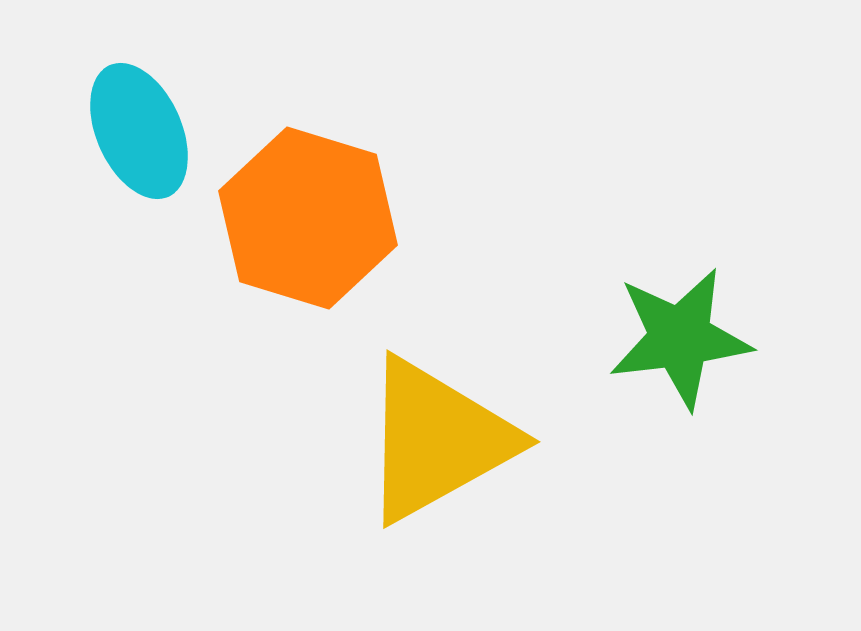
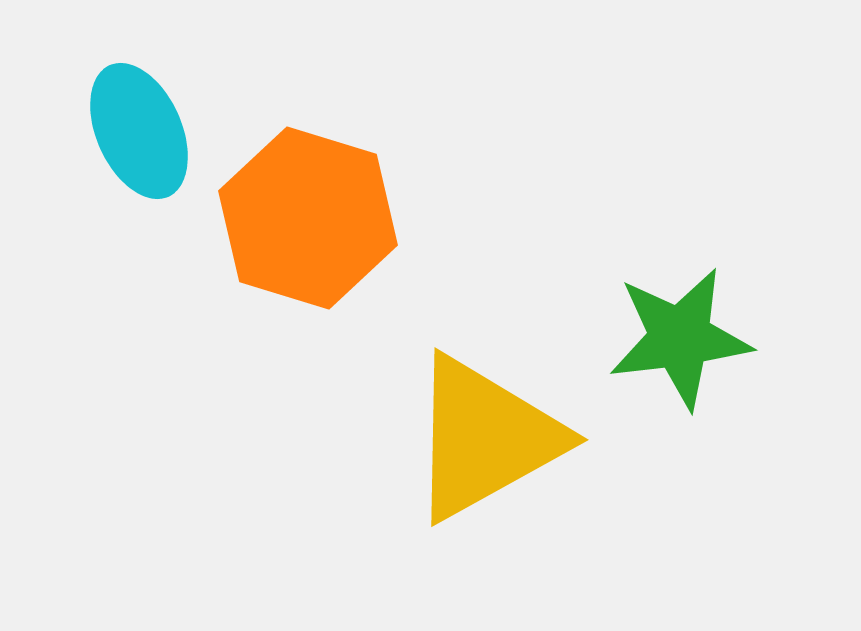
yellow triangle: moved 48 px right, 2 px up
